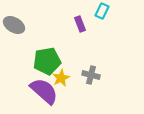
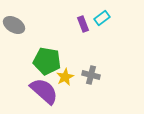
cyan rectangle: moved 7 px down; rotated 28 degrees clockwise
purple rectangle: moved 3 px right
green pentagon: rotated 20 degrees clockwise
yellow star: moved 4 px right, 1 px up
